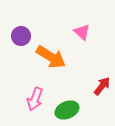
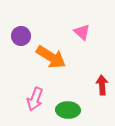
red arrow: moved 1 px up; rotated 42 degrees counterclockwise
green ellipse: moved 1 px right; rotated 25 degrees clockwise
